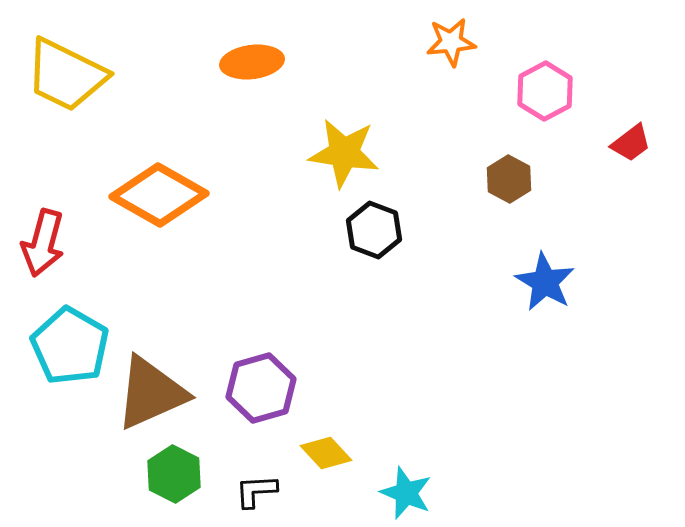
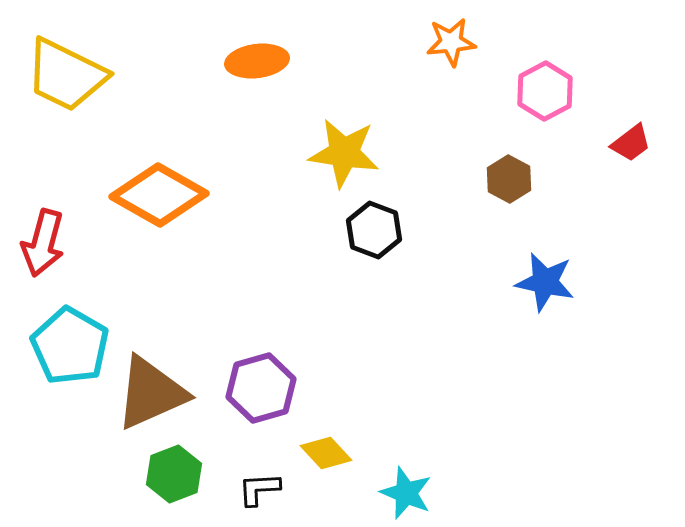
orange ellipse: moved 5 px right, 1 px up
blue star: rotated 18 degrees counterclockwise
green hexagon: rotated 12 degrees clockwise
black L-shape: moved 3 px right, 2 px up
